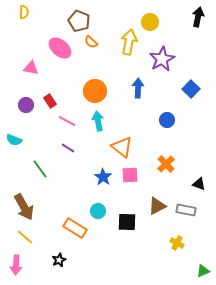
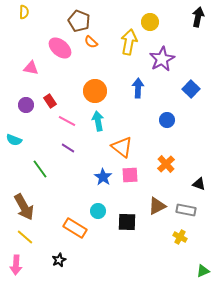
yellow cross: moved 3 px right, 6 px up
